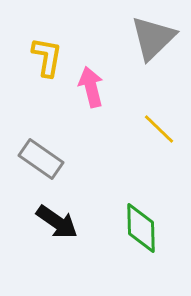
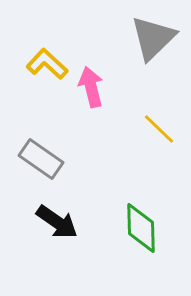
yellow L-shape: moved 7 px down; rotated 57 degrees counterclockwise
